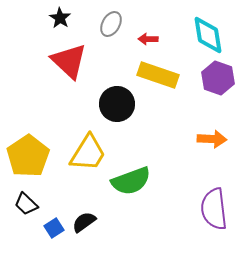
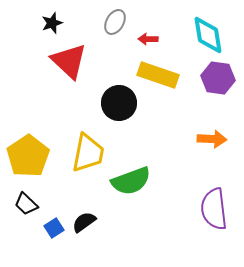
black star: moved 8 px left, 5 px down; rotated 20 degrees clockwise
gray ellipse: moved 4 px right, 2 px up
purple hexagon: rotated 12 degrees counterclockwise
black circle: moved 2 px right, 1 px up
yellow trapezoid: rotated 21 degrees counterclockwise
